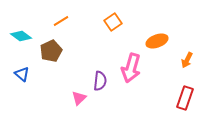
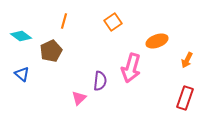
orange line: moved 3 px right; rotated 42 degrees counterclockwise
